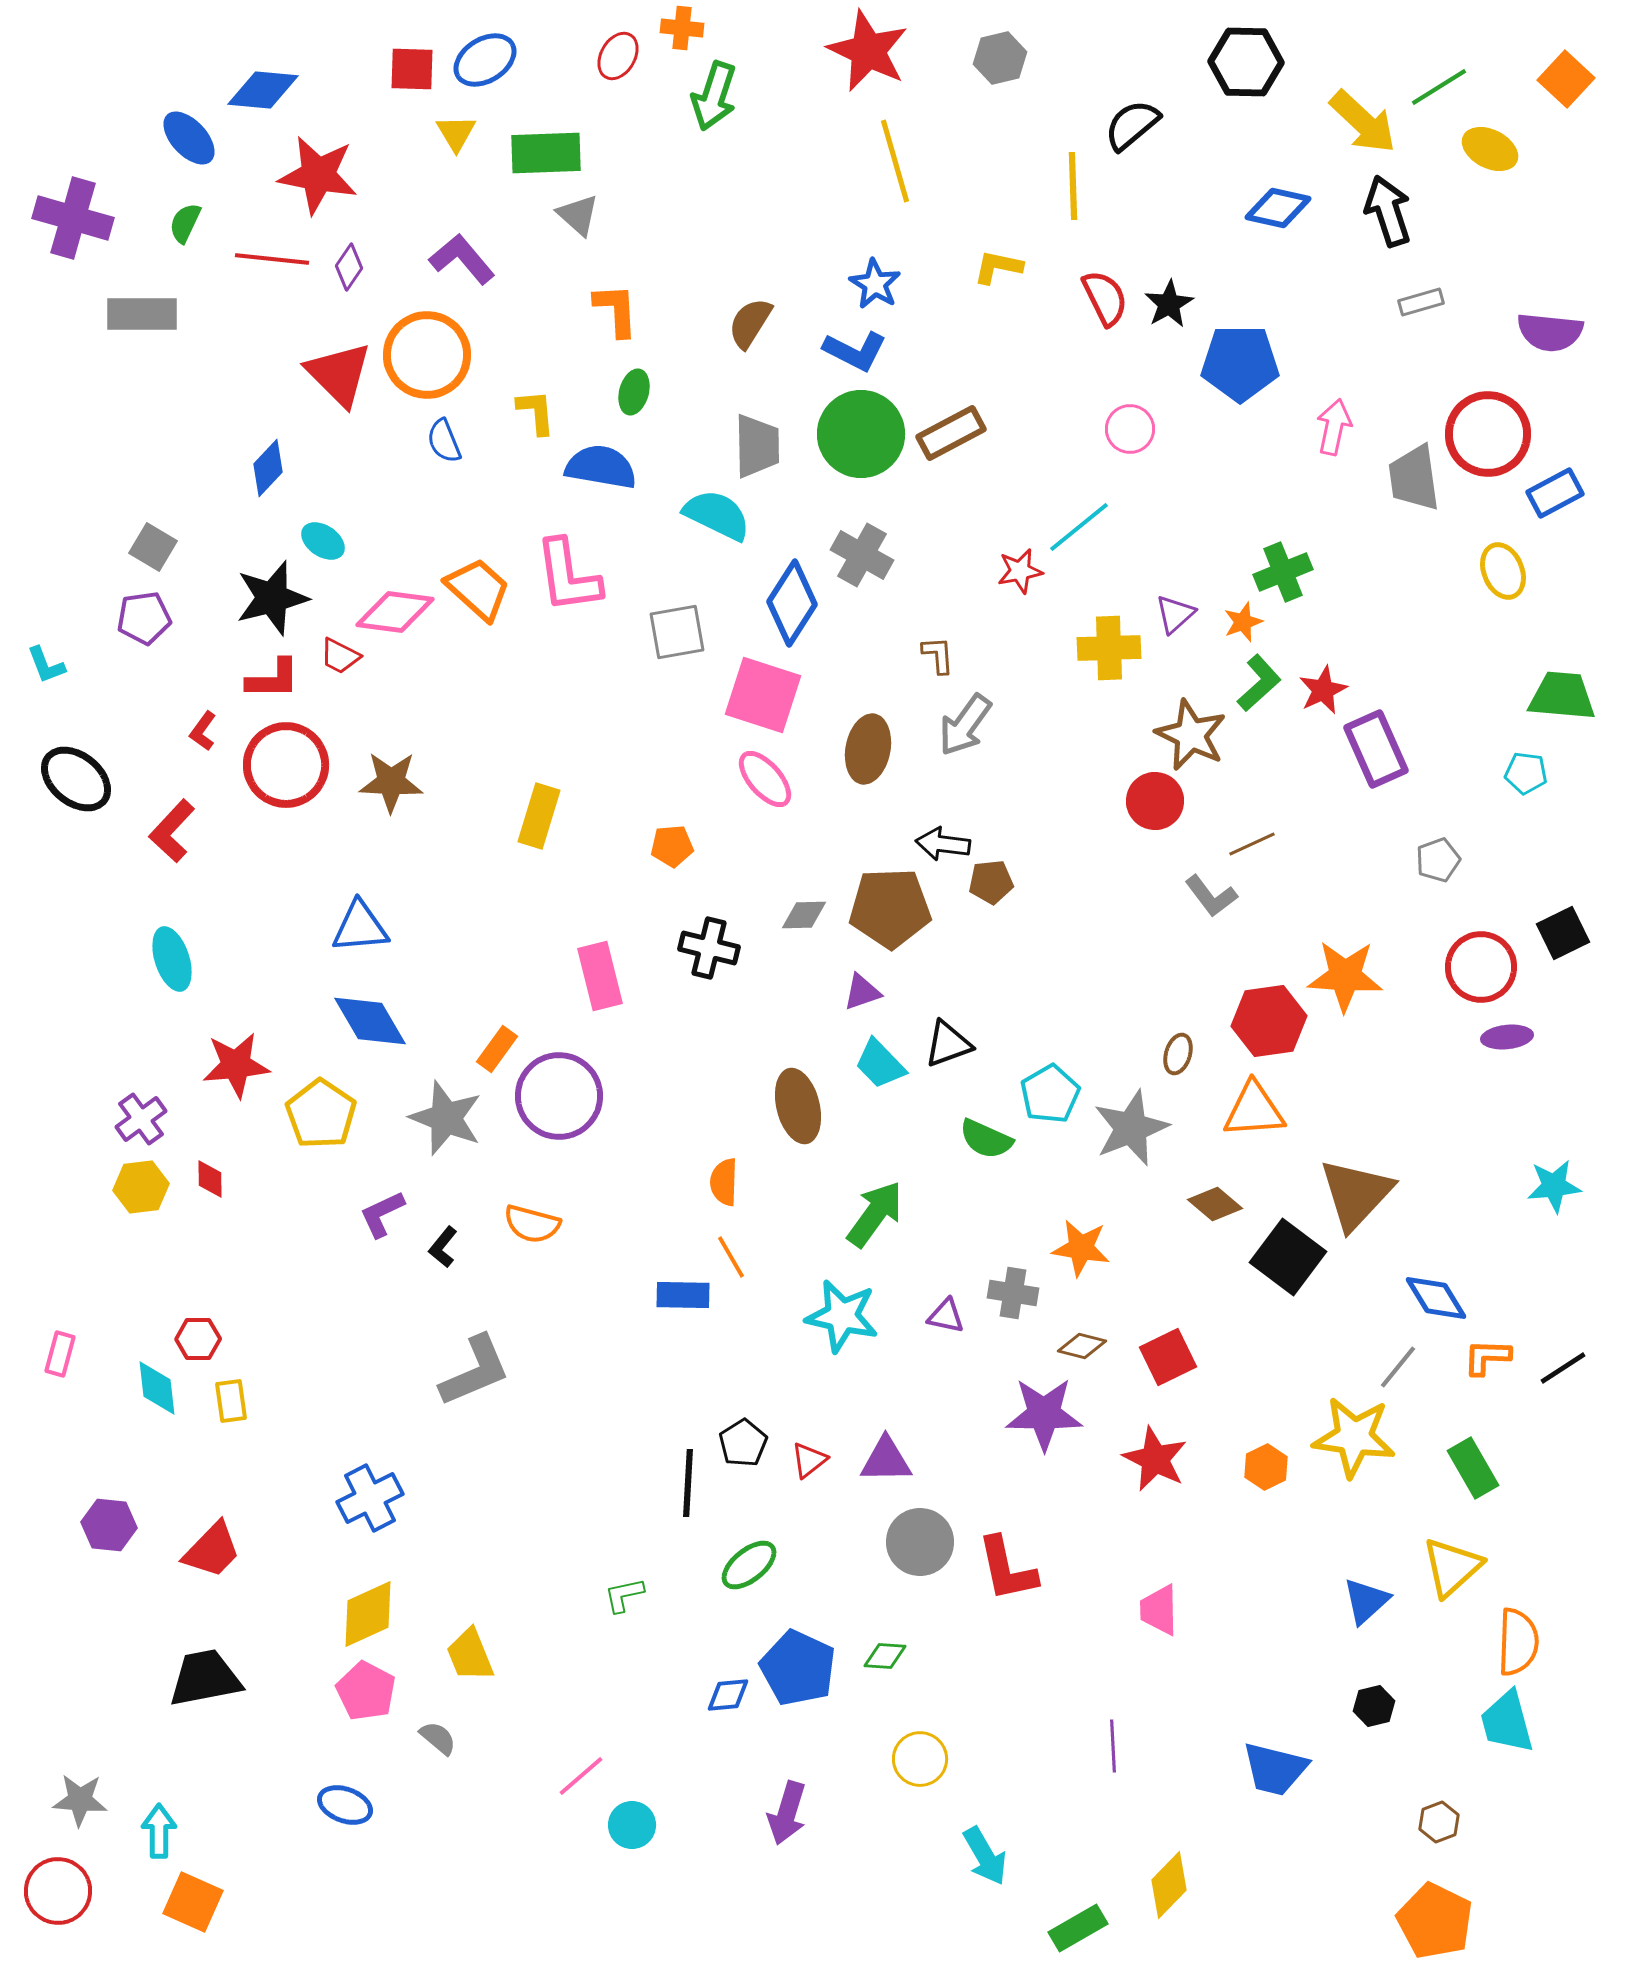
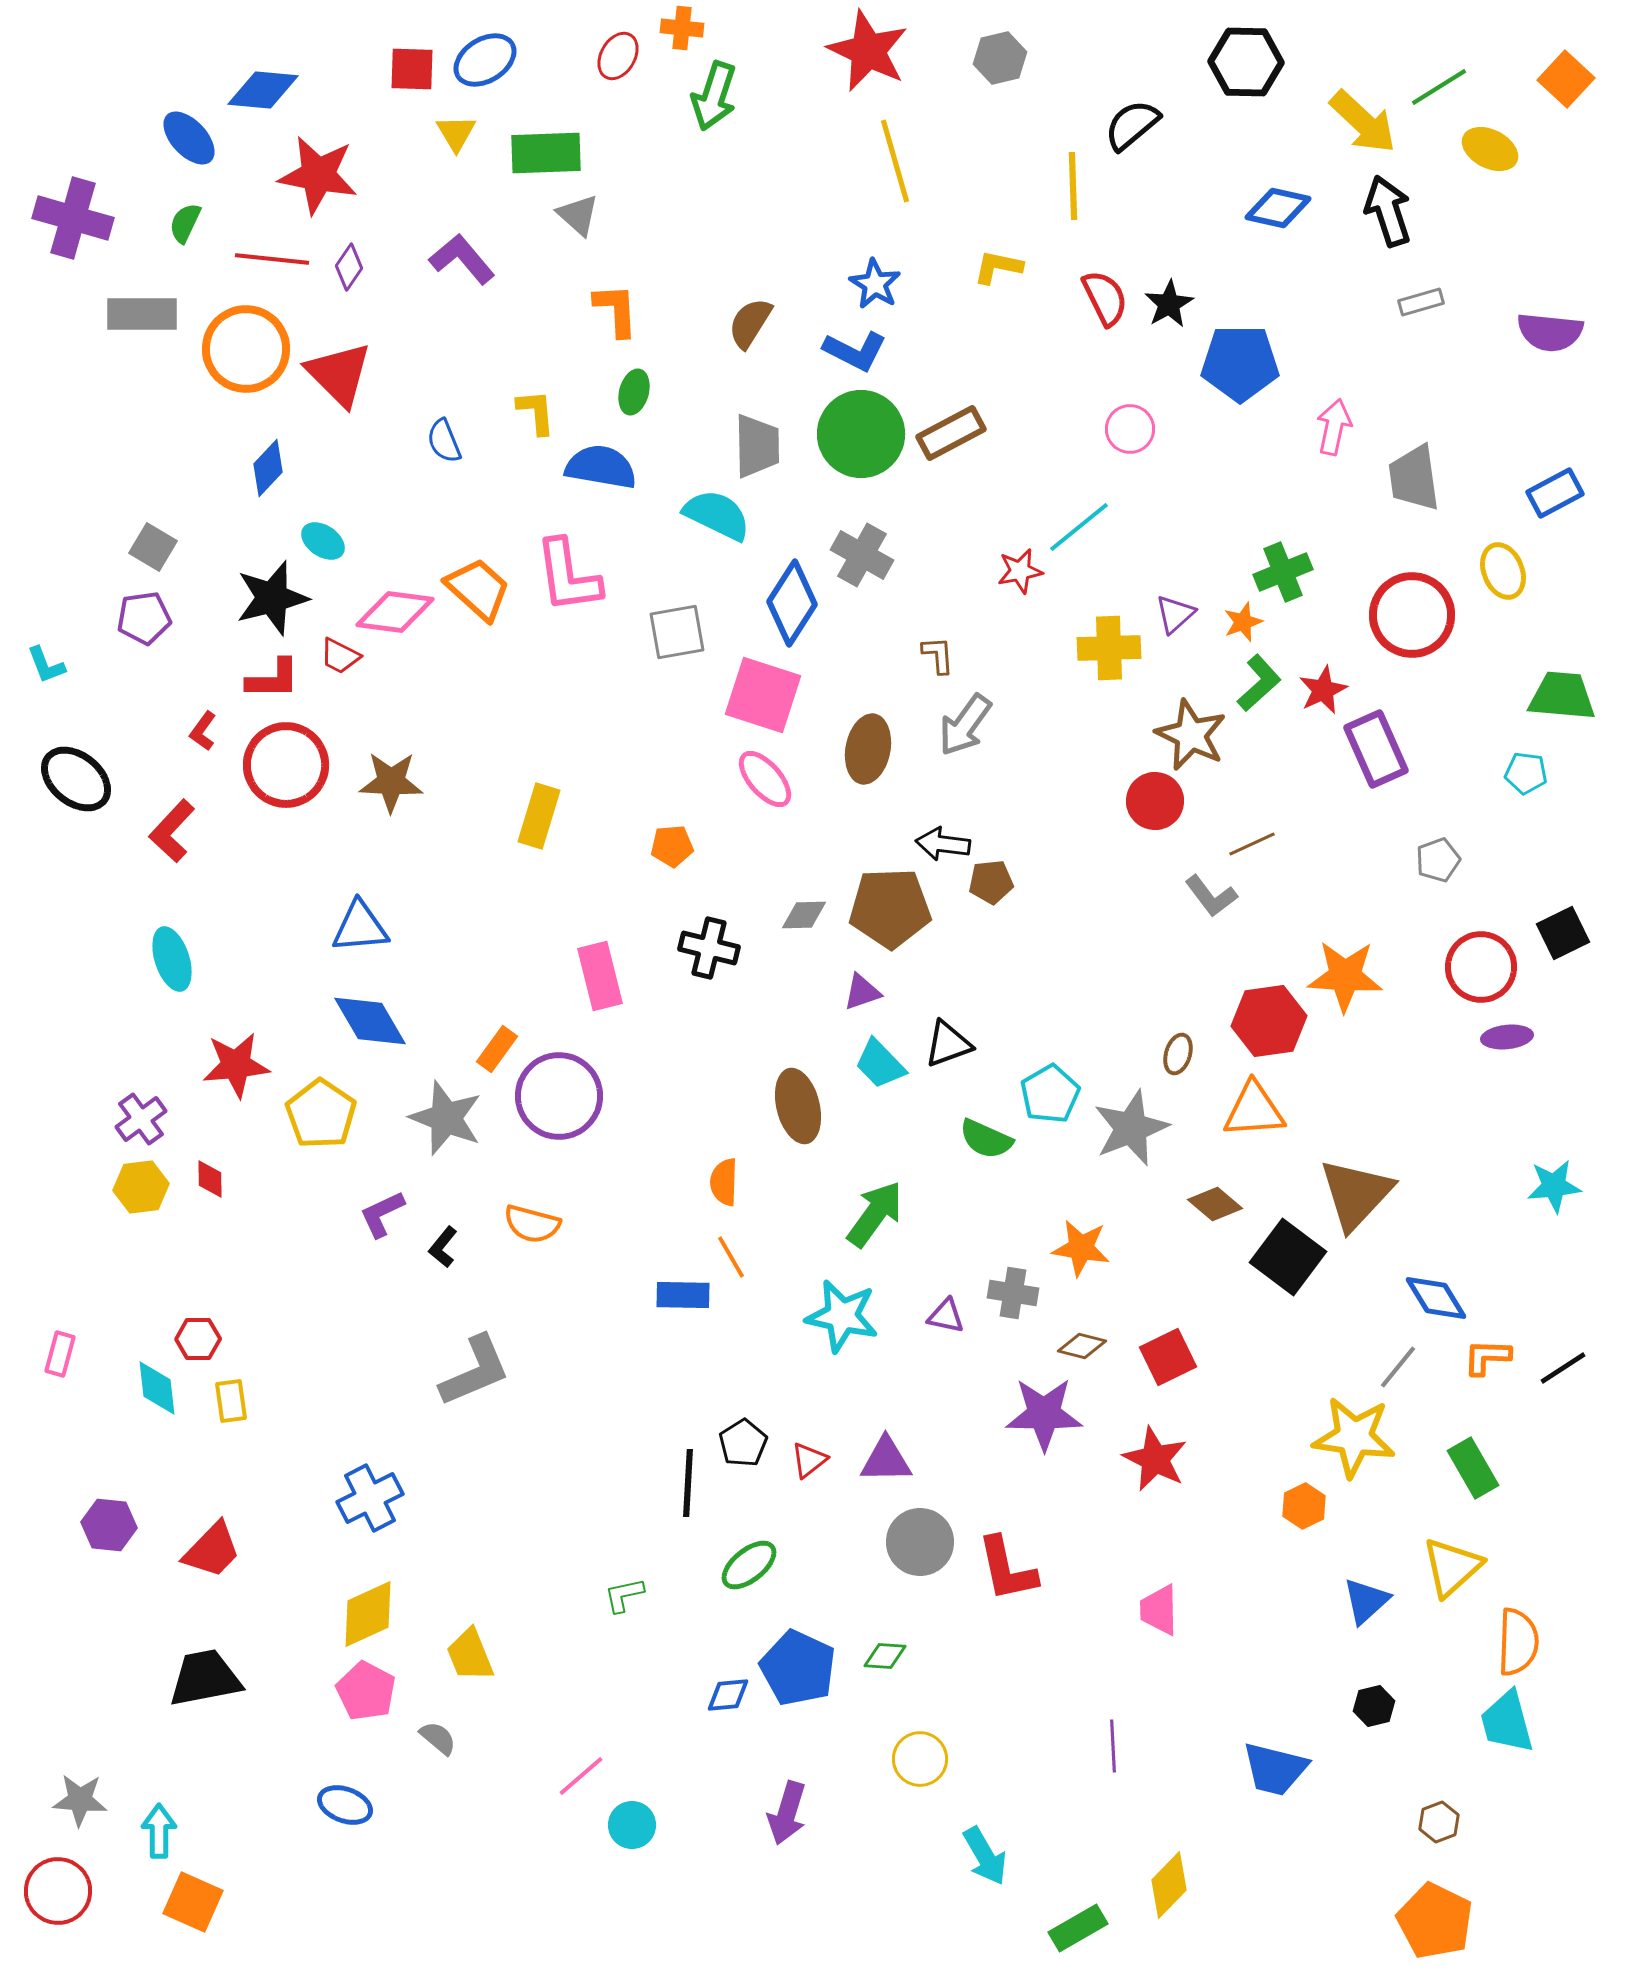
orange circle at (427, 355): moved 181 px left, 6 px up
red circle at (1488, 434): moved 76 px left, 181 px down
orange hexagon at (1266, 1467): moved 38 px right, 39 px down
